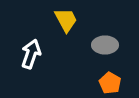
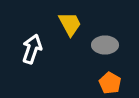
yellow trapezoid: moved 4 px right, 4 px down
white arrow: moved 1 px right, 5 px up
